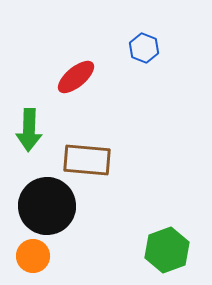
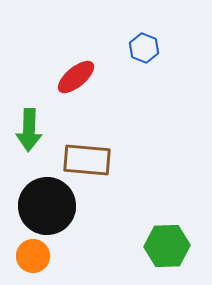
green hexagon: moved 4 px up; rotated 18 degrees clockwise
